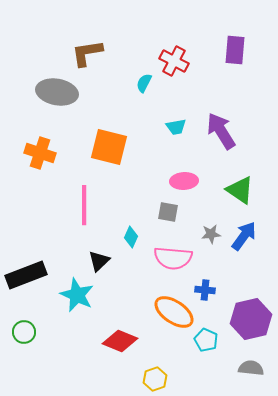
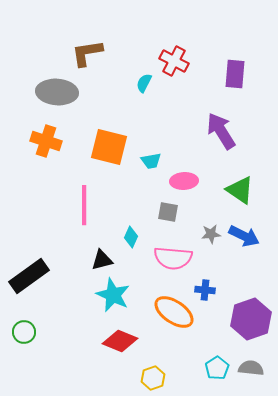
purple rectangle: moved 24 px down
gray ellipse: rotated 6 degrees counterclockwise
cyan trapezoid: moved 25 px left, 34 px down
orange cross: moved 6 px right, 12 px up
blue arrow: rotated 80 degrees clockwise
black triangle: moved 3 px right, 1 px up; rotated 30 degrees clockwise
black rectangle: moved 3 px right, 1 px down; rotated 15 degrees counterclockwise
cyan star: moved 36 px right
purple hexagon: rotated 6 degrees counterclockwise
cyan pentagon: moved 11 px right, 28 px down; rotated 15 degrees clockwise
yellow hexagon: moved 2 px left, 1 px up
